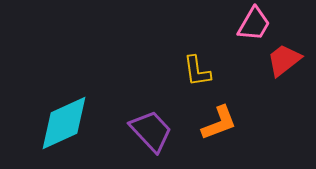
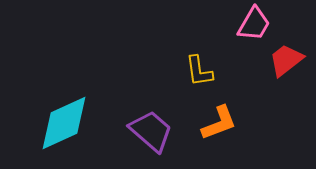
red trapezoid: moved 2 px right
yellow L-shape: moved 2 px right
purple trapezoid: rotated 6 degrees counterclockwise
